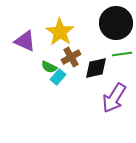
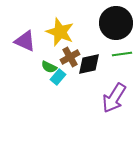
yellow star: rotated 12 degrees counterclockwise
brown cross: moved 1 px left
black diamond: moved 7 px left, 4 px up
